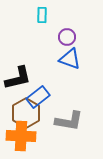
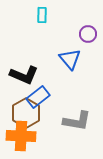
purple circle: moved 21 px right, 3 px up
blue triangle: rotated 30 degrees clockwise
black L-shape: moved 6 px right, 3 px up; rotated 36 degrees clockwise
gray L-shape: moved 8 px right
